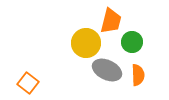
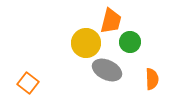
green circle: moved 2 px left
orange semicircle: moved 14 px right, 4 px down
